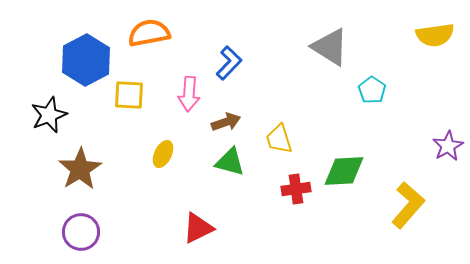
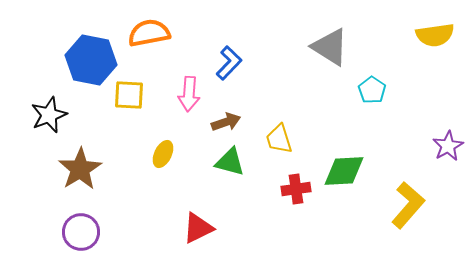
blue hexagon: moved 5 px right; rotated 21 degrees counterclockwise
